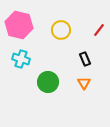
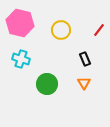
pink hexagon: moved 1 px right, 2 px up
green circle: moved 1 px left, 2 px down
